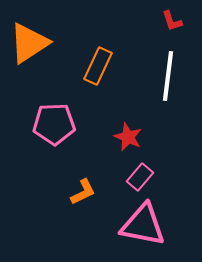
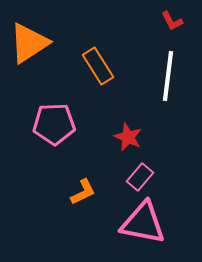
red L-shape: rotated 10 degrees counterclockwise
orange rectangle: rotated 57 degrees counterclockwise
pink triangle: moved 2 px up
